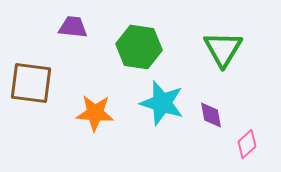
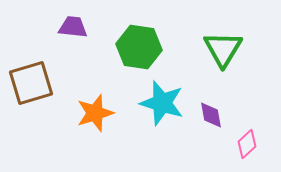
brown square: rotated 24 degrees counterclockwise
orange star: rotated 21 degrees counterclockwise
